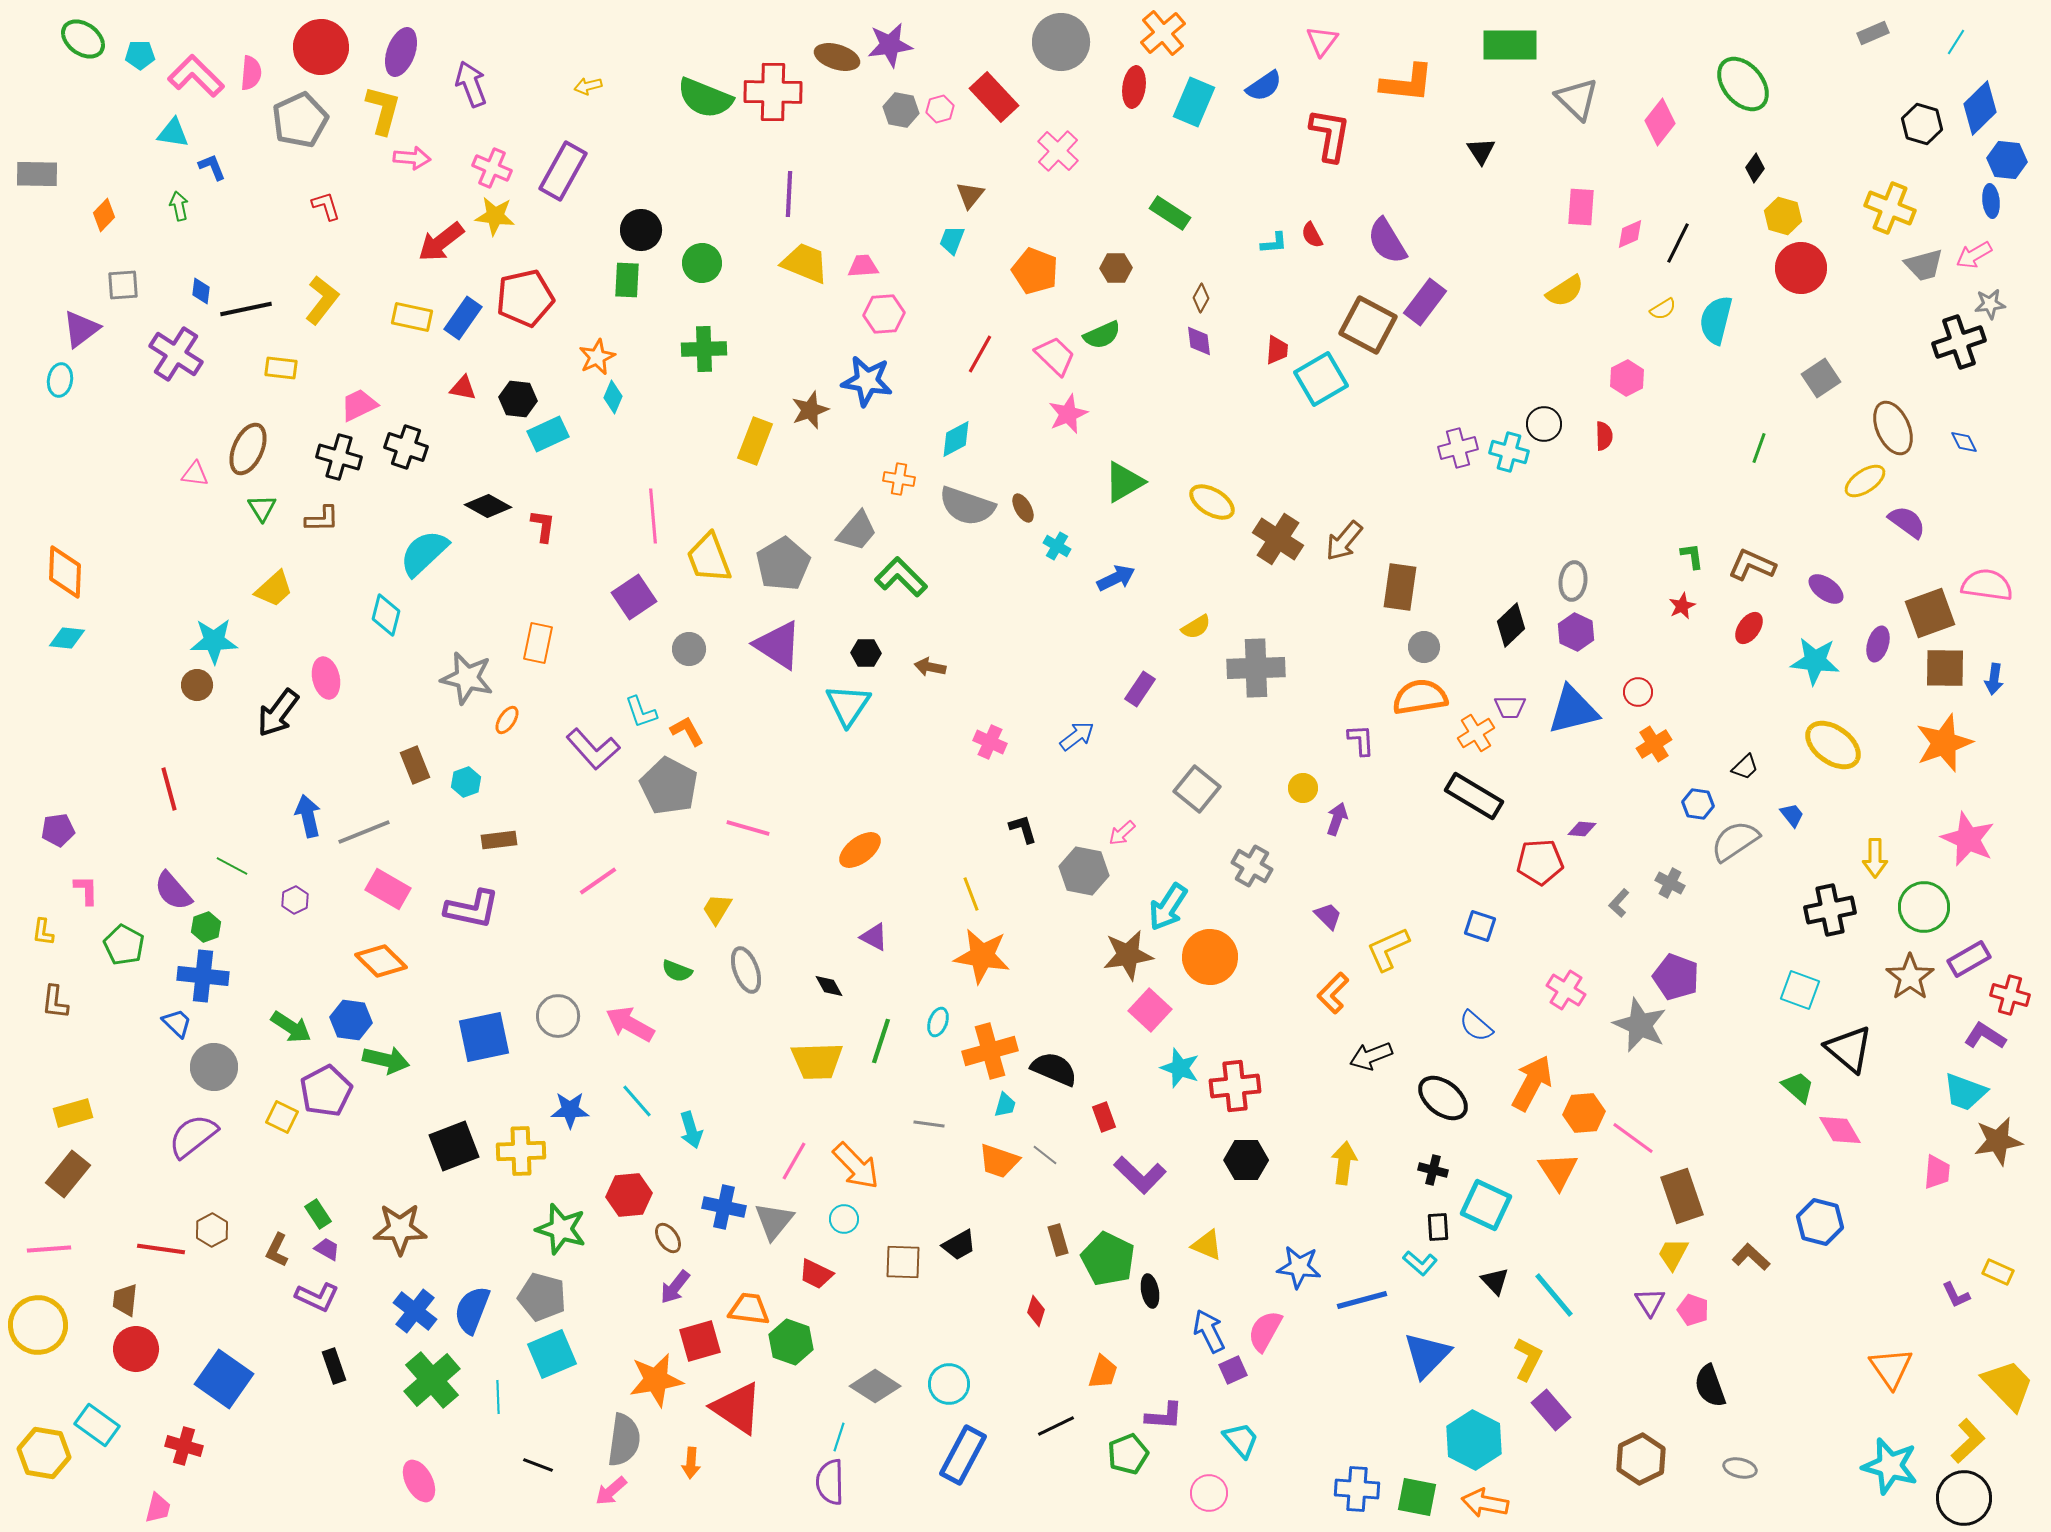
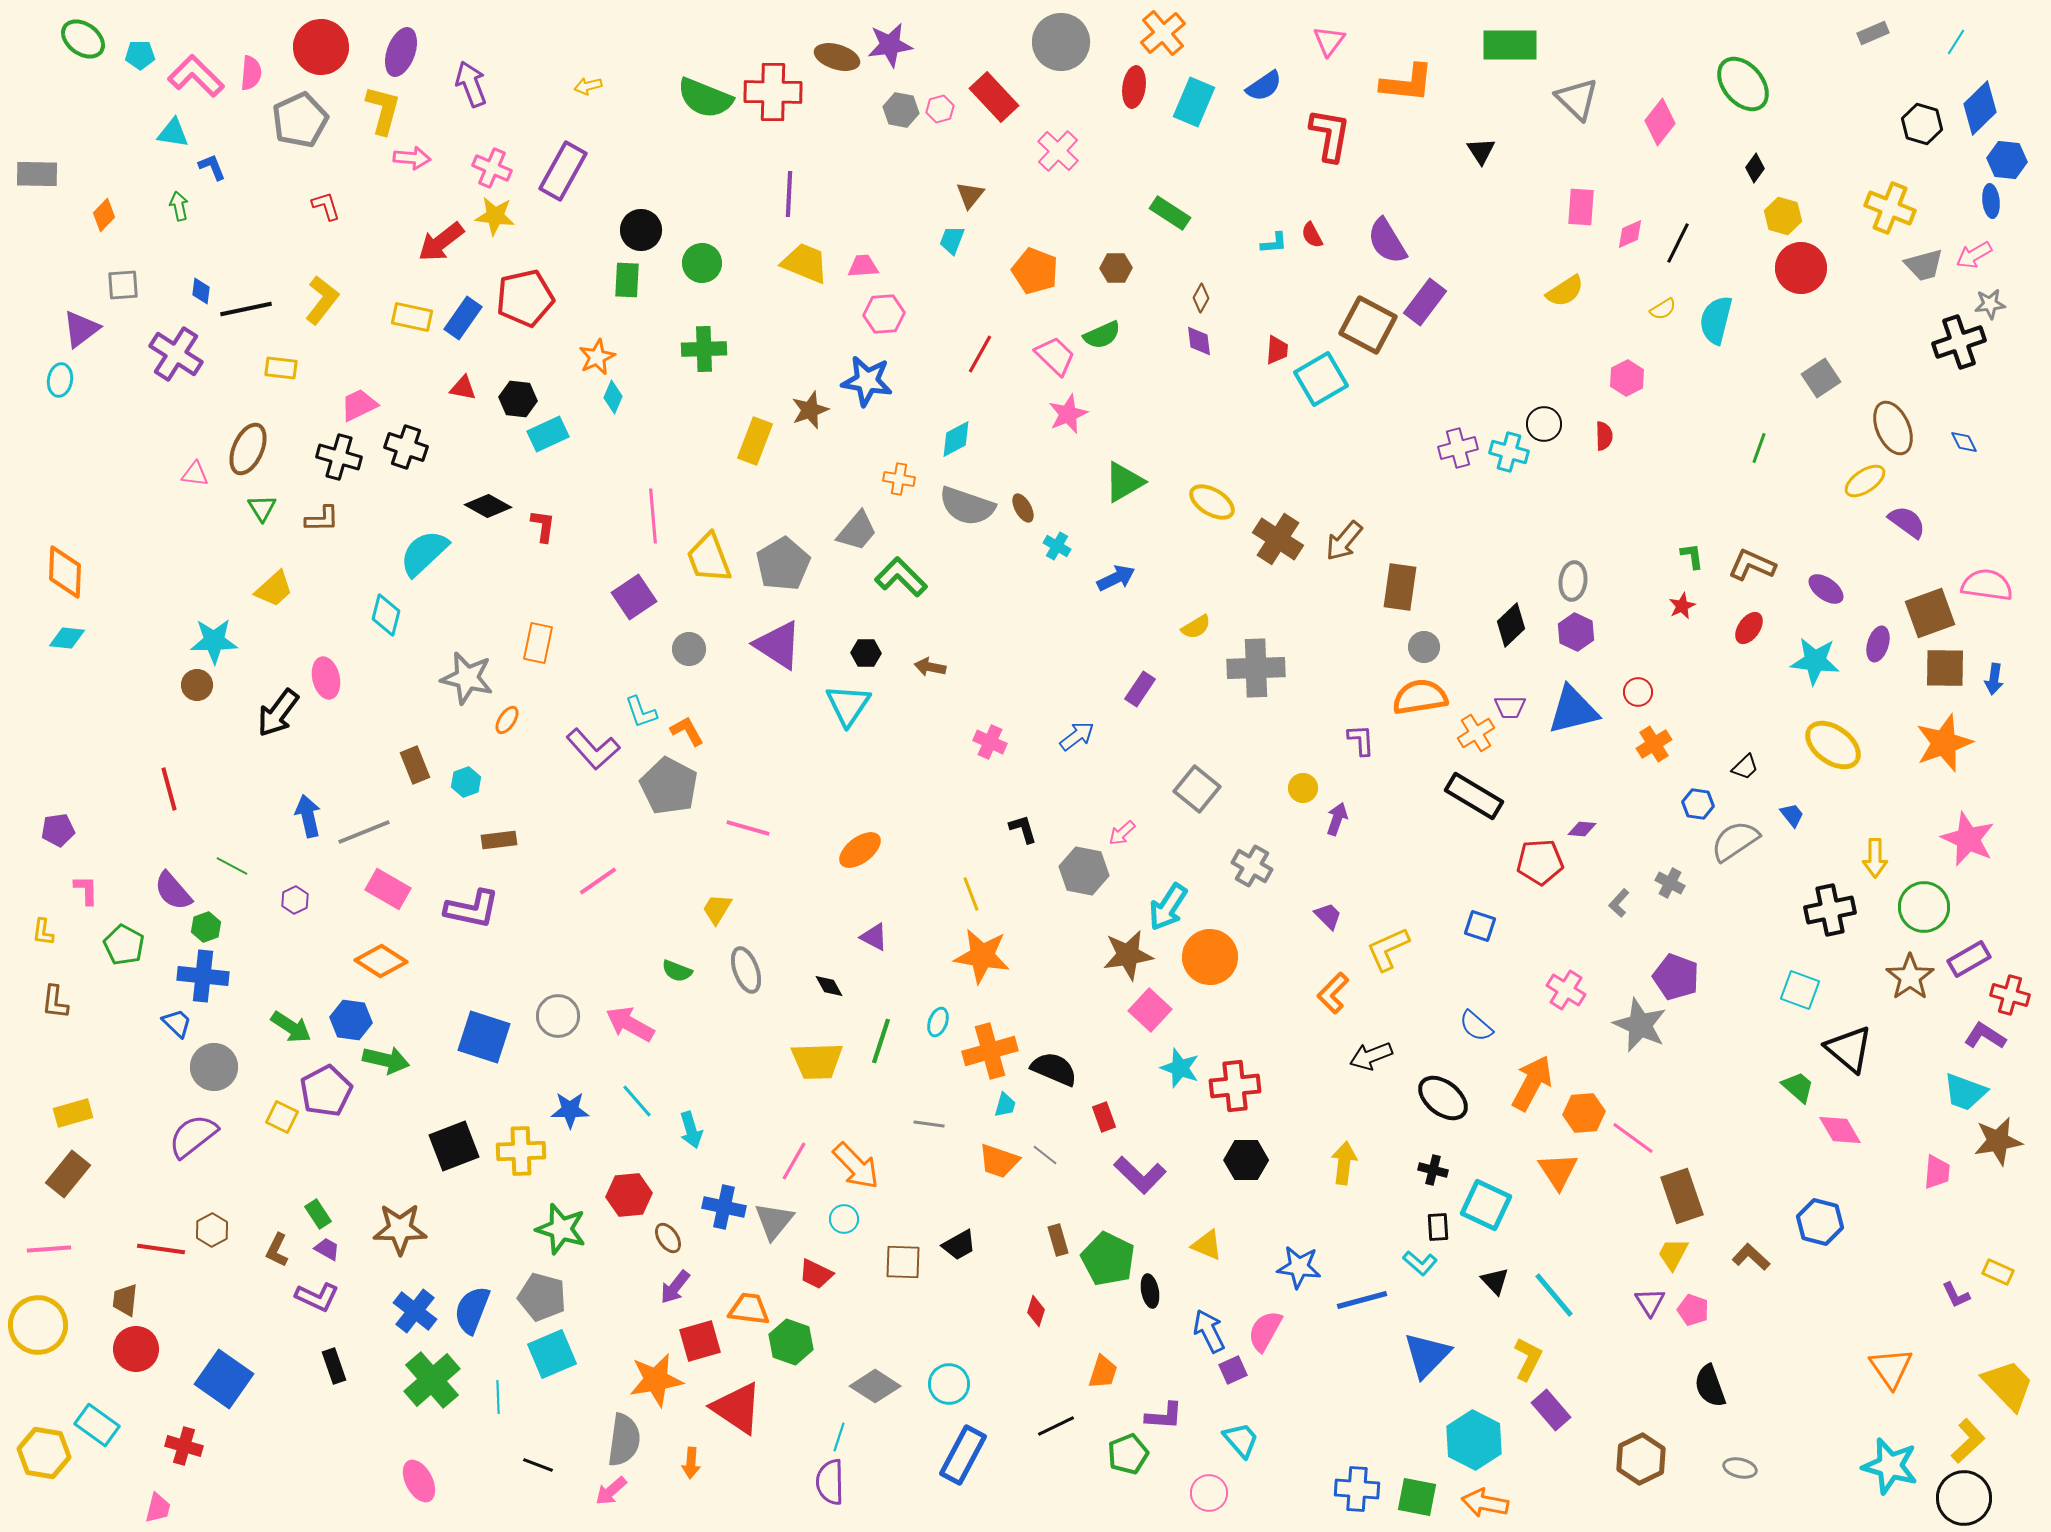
pink triangle at (1322, 41): moved 7 px right
orange diamond at (381, 961): rotated 12 degrees counterclockwise
blue square at (484, 1037): rotated 30 degrees clockwise
